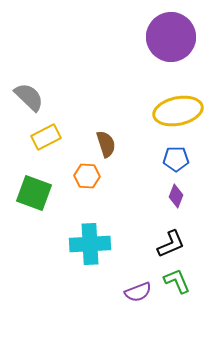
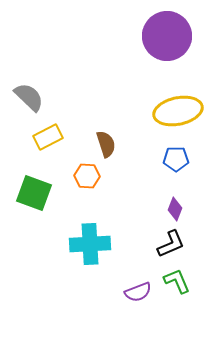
purple circle: moved 4 px left, 1 px up
yellow rectangle: moved 2 px right
purple diamond: moved 1 px left, 13 px down
